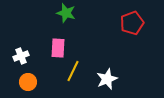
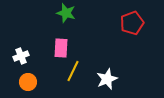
pink rectangle: moved 3 px right
